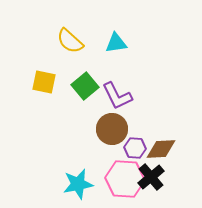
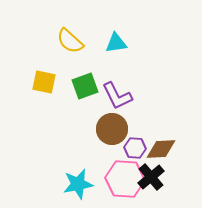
green square: rotated 20 degrees clockwise
